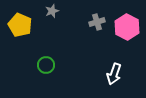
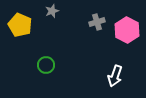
pink hexagon: moved 3 px down
white arrow: moved 1 px right, 2 px down
